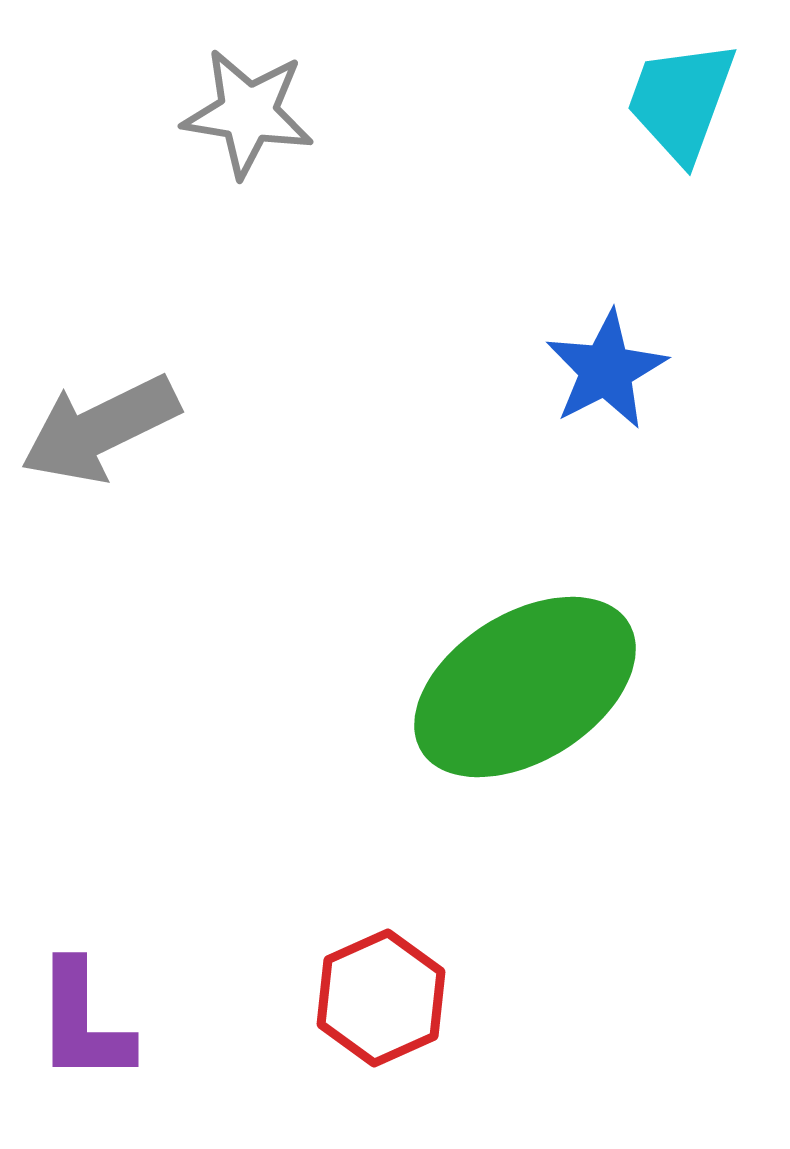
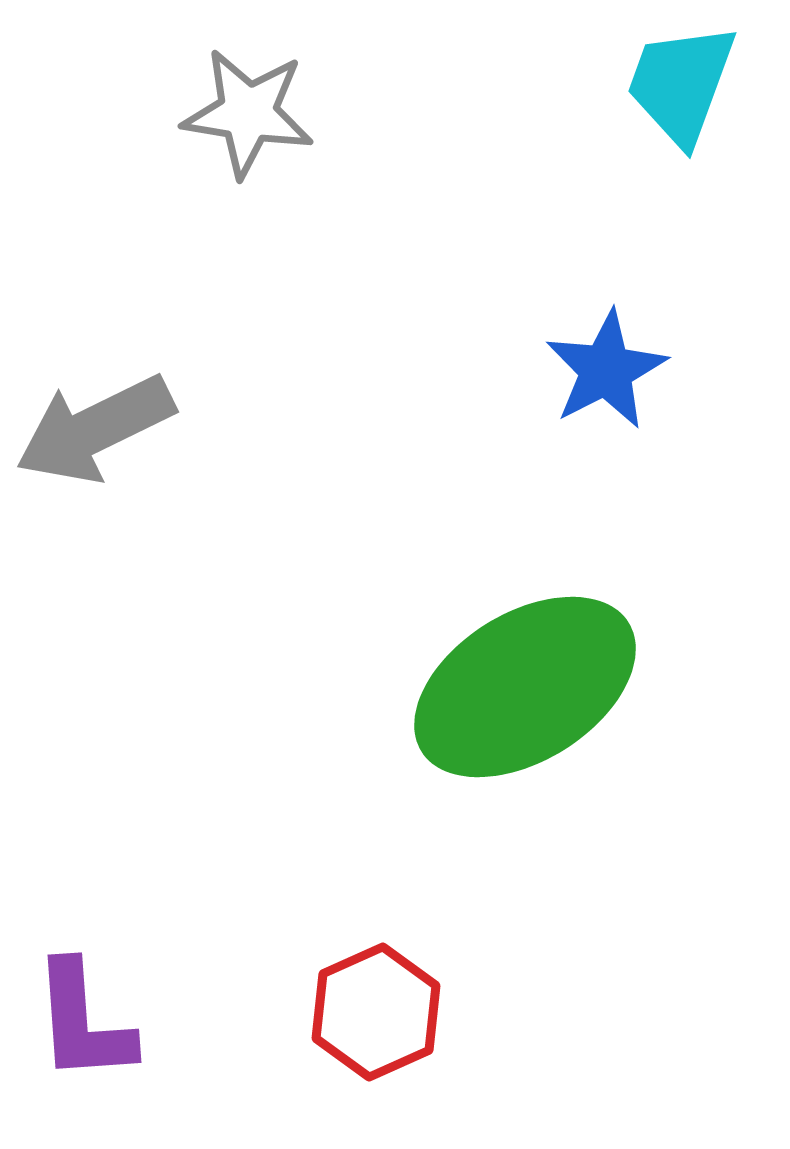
cyan trapezoid: moved 17 px up
gray arrow: moved 5 px left
red hexagon: moved 5 px left, 14 px down
purple L-shape: rotated 4 degrees counterclockwise
